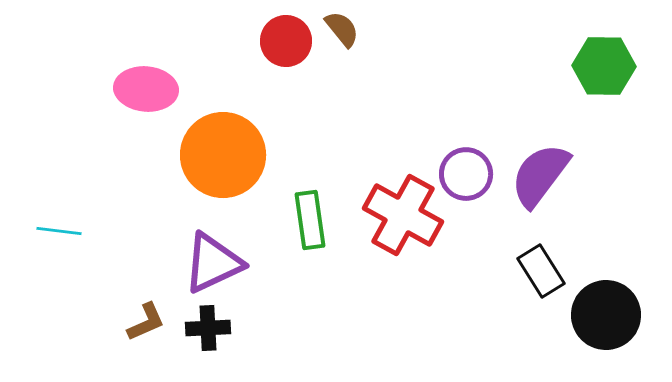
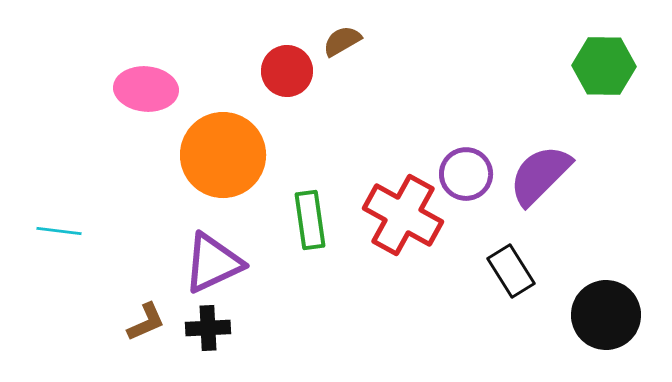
brown semicircle: moved 12 px down; rotated 81 degrees counterclockwise
red circle: moved 1 px right, 30 px down
purple semicircle: rotated 8 degrees clockwise
black rectangle: moved 30 px left
